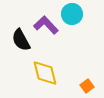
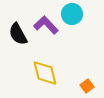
black semicircle: moved 3 px left, 6 px up
